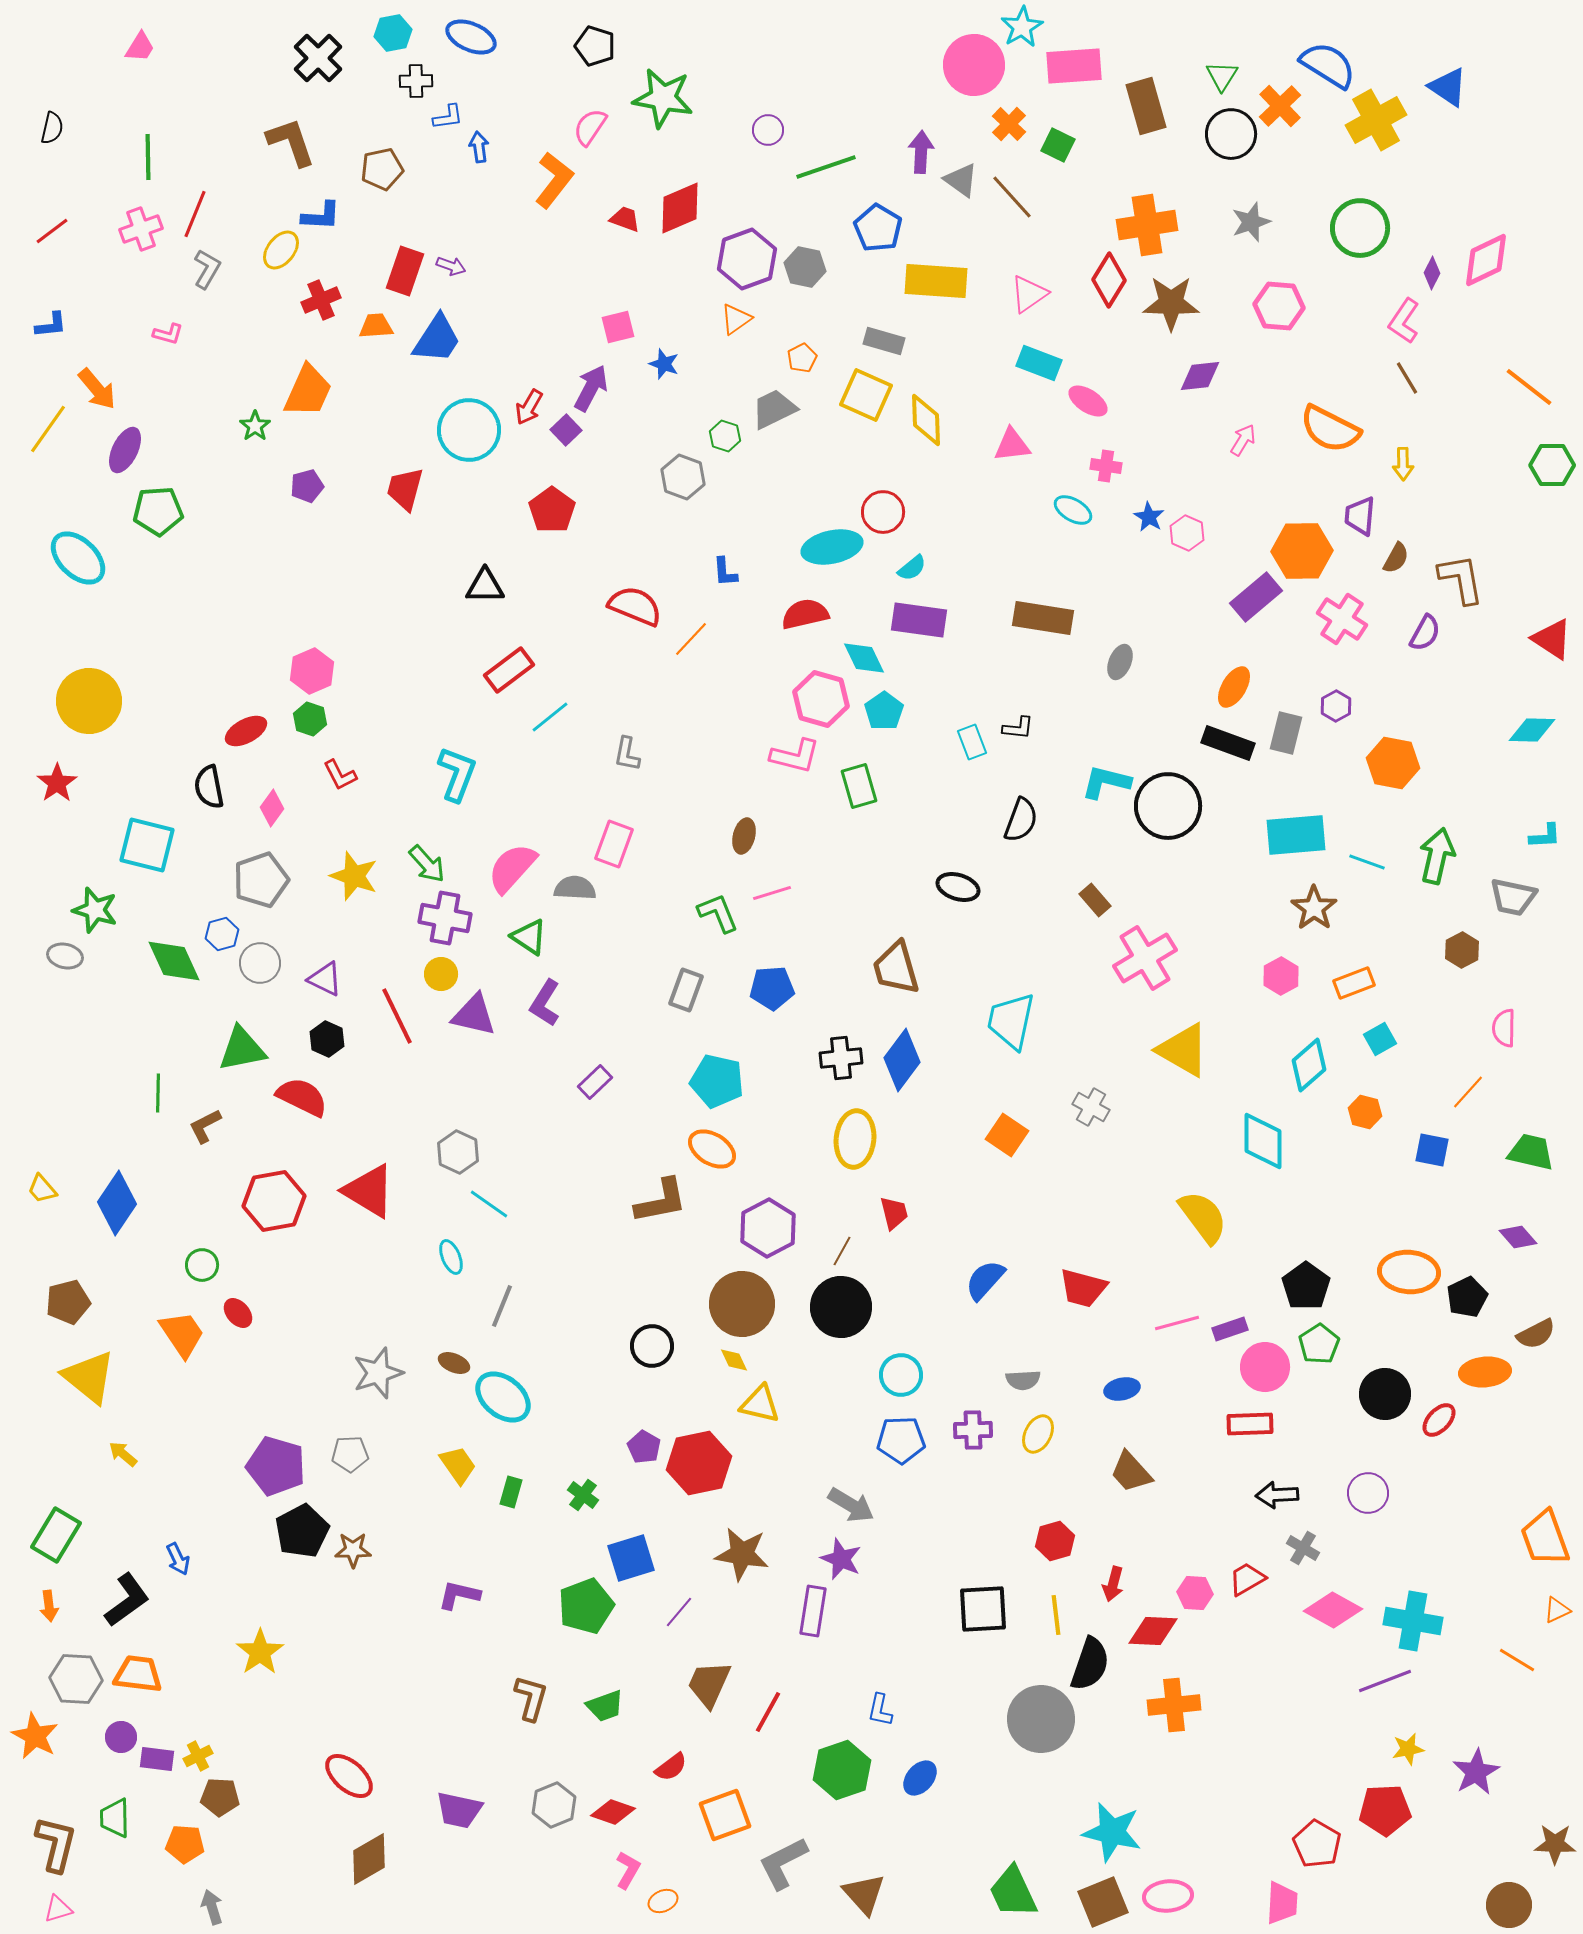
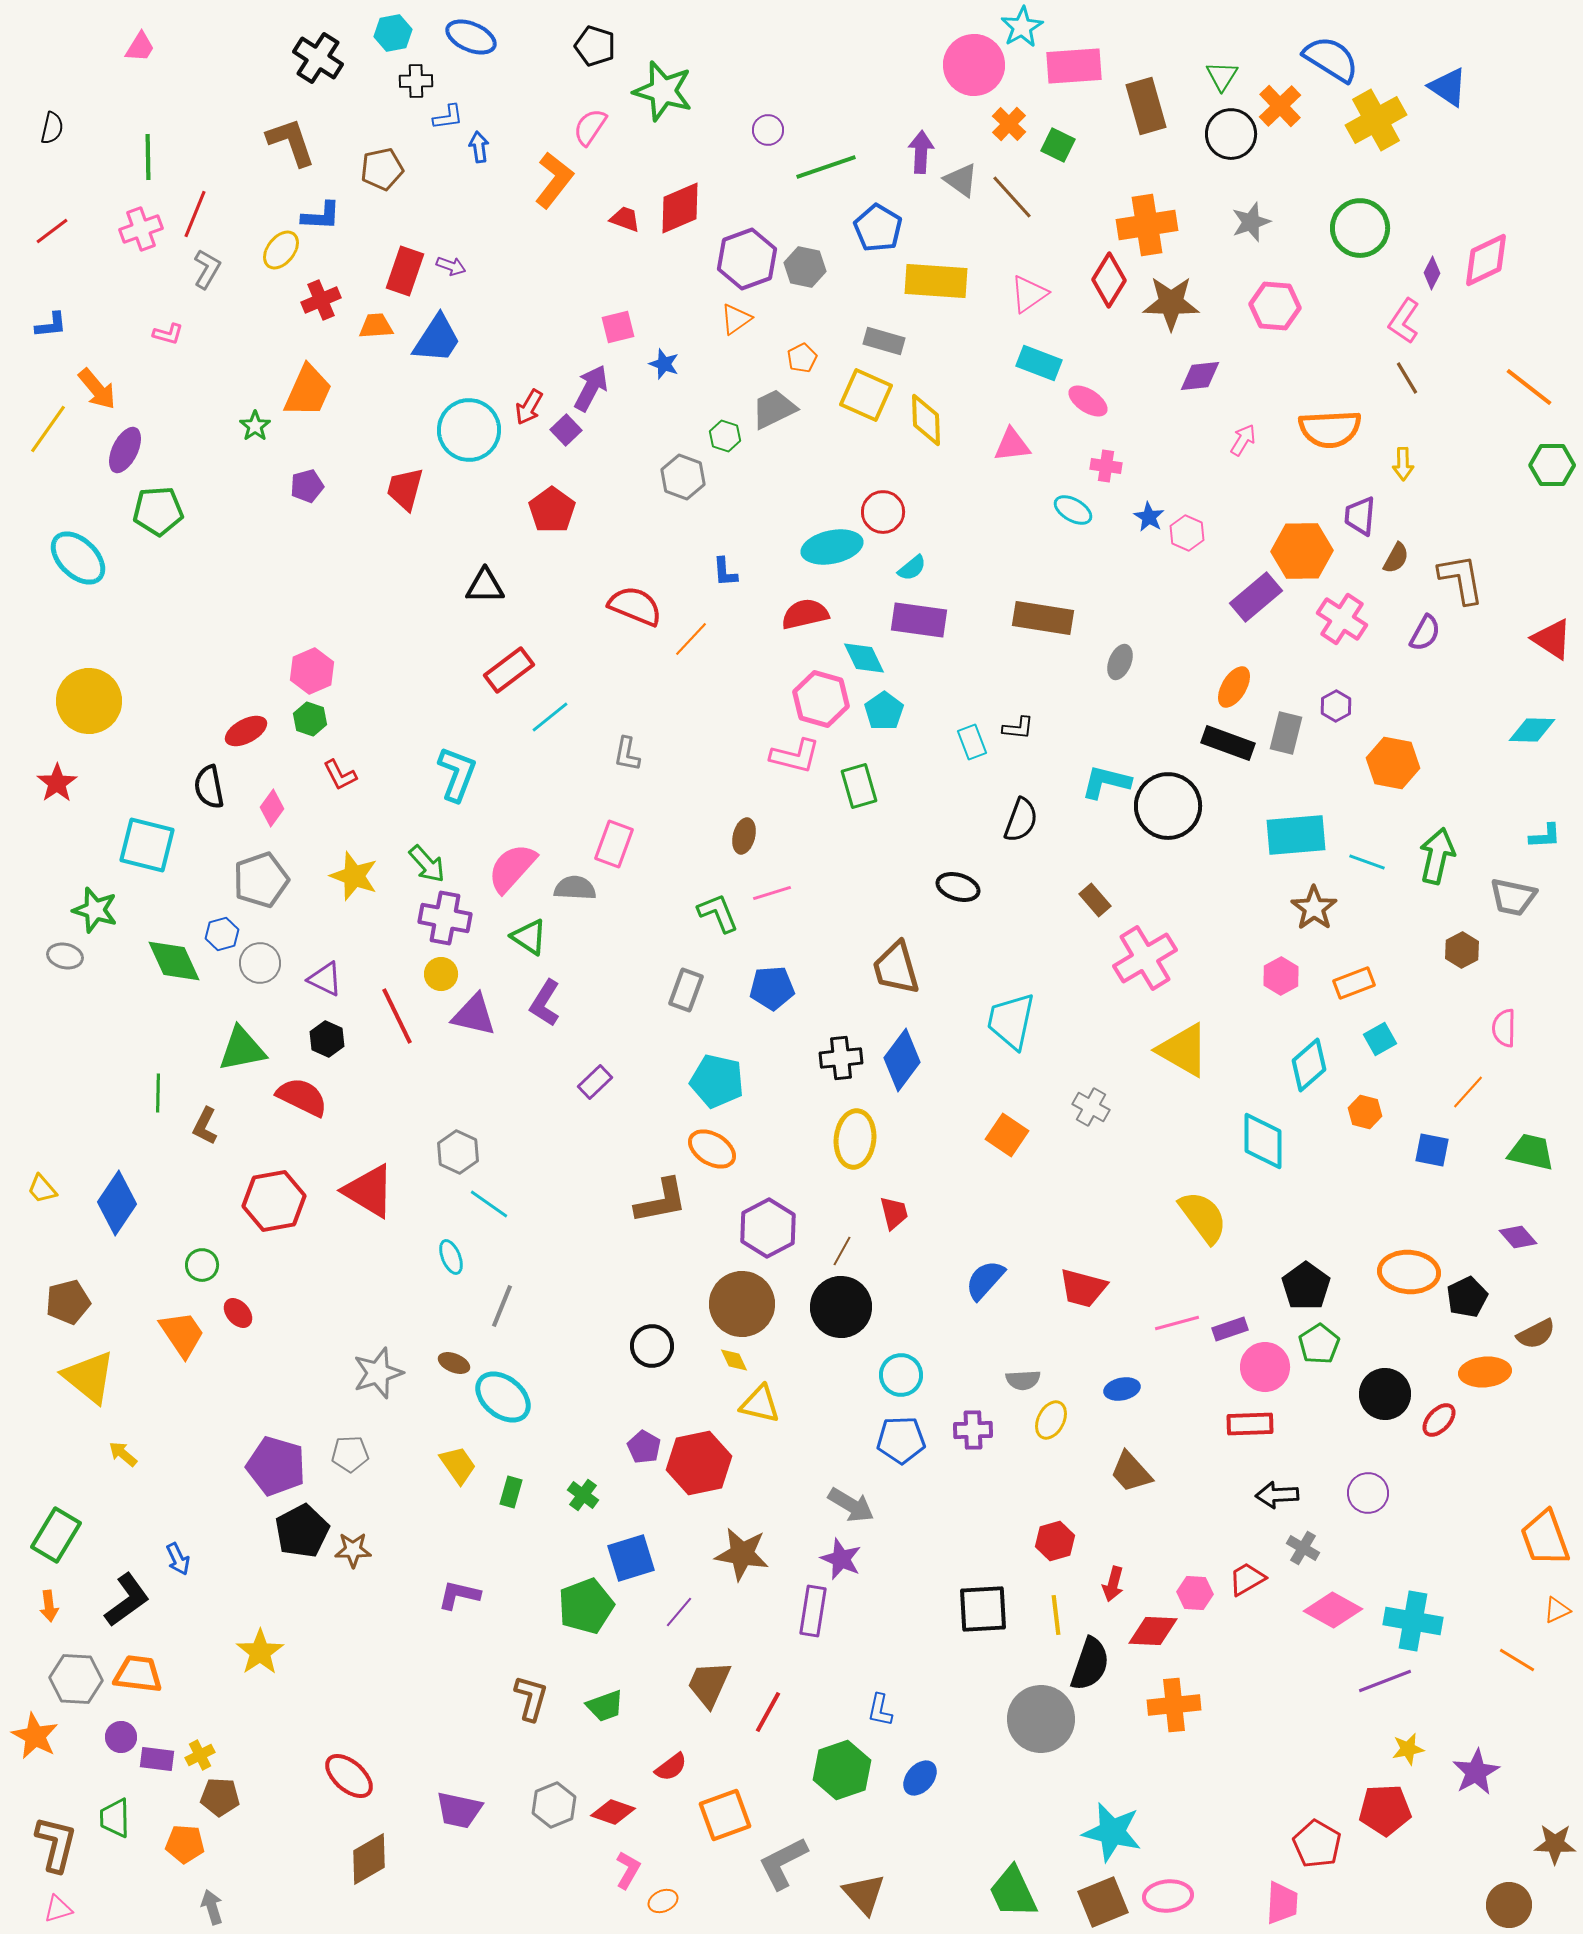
black cross at (318, 58): rotated 12 degrees counterclockwise
blue semicircle at (1328, 65): moved 3 px right, 6 px up
green star at (663, 98): moved 7 px up; rotated 6 degrees clockwise
pink hexagon at (1279, 306): moved 4 px left
orange semicircle at (1330, 429): rotated 30 degrees counterclockwise
brown L-shape at (205, 1126): rotated 36 degrees counterclockwise
yellow ellipse at (1038, 1434): moved 13 px right, 14 px up
yellow cross at (198, 1756): moved 2 px right, 1 px up
